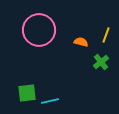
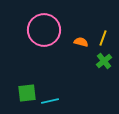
pink circle: moved 5 px right
yellow line: moved 3 px left, 3 px down
green cross: moved 3 px right, 1 px up
